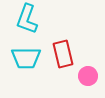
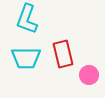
pink circle: moved 1 px right, 1 px up
